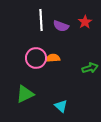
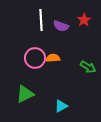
red star: moved 1 px left, 2 px up
pink circle: moved 1 px left
green arrow: moved 2 px left, 1 px up; rotated 49 degrees clockwise
cyan triangle: rotated 48 degrees clockwise
